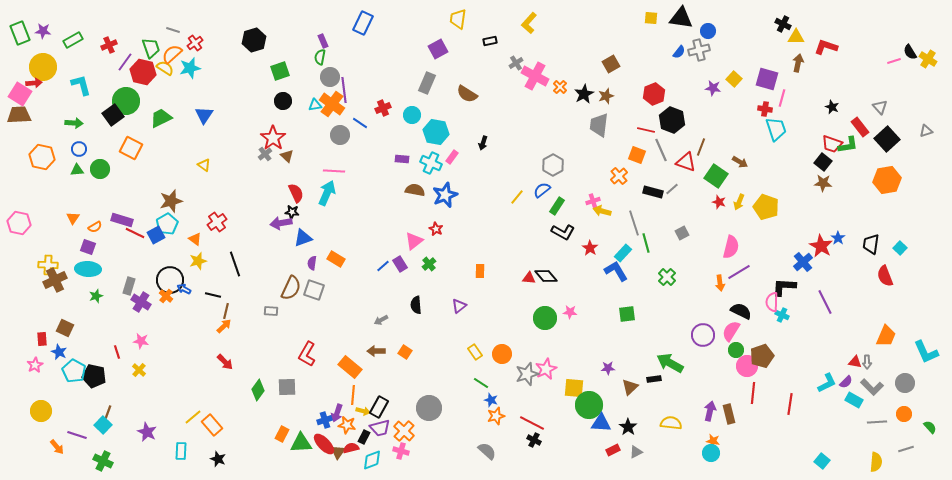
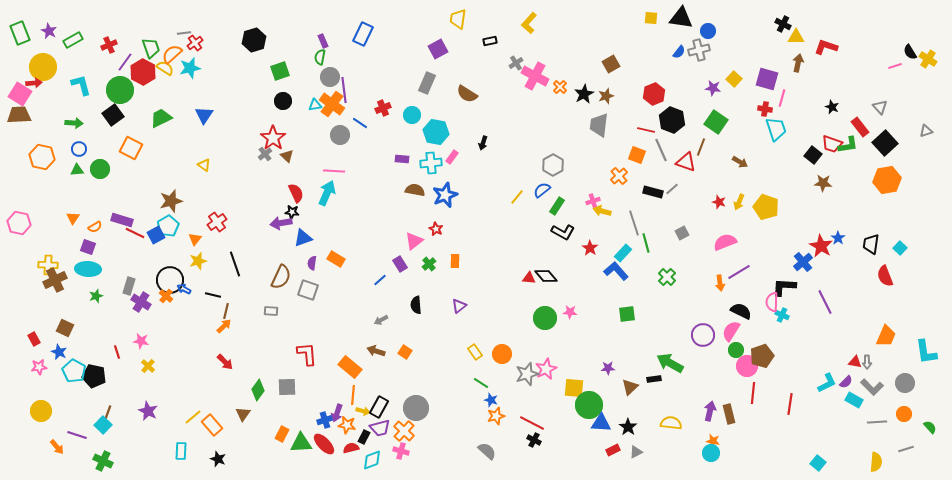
blue rectangle at (363, 23): moved 11 px down
gray line at (173, 30): moved 11 px right, 3 px down; rotated 24 degrees counterclockwise
purple star at (43, 31): moved 6 px right; rotated 21 degrees clockwise
pink line at (894, 61): moved 1 px right, 5 px down
red hexagon at (143, 72): rotated 15 degrees clockwise
green circle at (126, 101): moved 6 px left, 11 px up
black square at (887, 139): moved 2 px left, 4 px down
black square at (823, 162): moved 10 px left, 7 px up
cyan cross at (431, 163): rotated 30 degrees counterclockwise
green square at (716, 176): moved 54 px up
cyan pentagon at (167, 224): moved 1 px right, 2 px down
orange triangle at (195, 239): rotated 32 degrees clockwise
pink semicircle at (731, 247): moved 6 px left, 5 px up; rotated 125 degrees counterclockwise
blue line at (383, 266): moved 3 px left, 14 px down
orange rectangle at (480, 271): moved 25 px left, 10 px up
blue L-shape at (616, 271): rotated 10 degrees counterclockwise
brown semicircle at (291, 288): moved 10 px left, 11 px up
gray square at (314, 290): moved 6 px left
red rectangle at (42, 339): moved 8 px left; rotated 24 degrees counterclockwise
brown arrow at (376, 351): rotated 18 degrees clockwise
cyan L-shape at (926, 352): rotated 16 degrees clockwise
red L-shape at (307, 354): rotated 145 degrees clockwise
pink star at (35, 365): moved 4 px right, 2 px down; rotated 21 degrees clockwise
yellow cross at (139, 370): moved 9 px right, 4 px up
gray circle at (429, 408): moved 13 px left
purple star at (147, 432): moved 1 px right, 21 px up
brown triangle at (338, 452): moved 95 px left, 38 px up
cyan square at (822, 461): moved 4 px left, 2 px down
